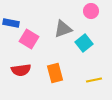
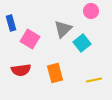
blue rectangle: rotated 63 degrees clockwise
gray triangle: rotated 24 degrees counterclockwise
pink square: moved 1 px right
cyan square: moved 2 px left
